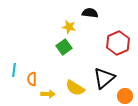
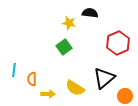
yellow star: moved 4 px up
